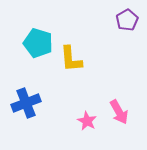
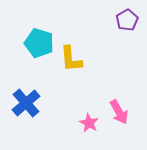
cyan pentagon: moved 1 px right
blue cross: rotated 20 degrees counterclockwise
pink star: moved 2 px right, 2 px down
